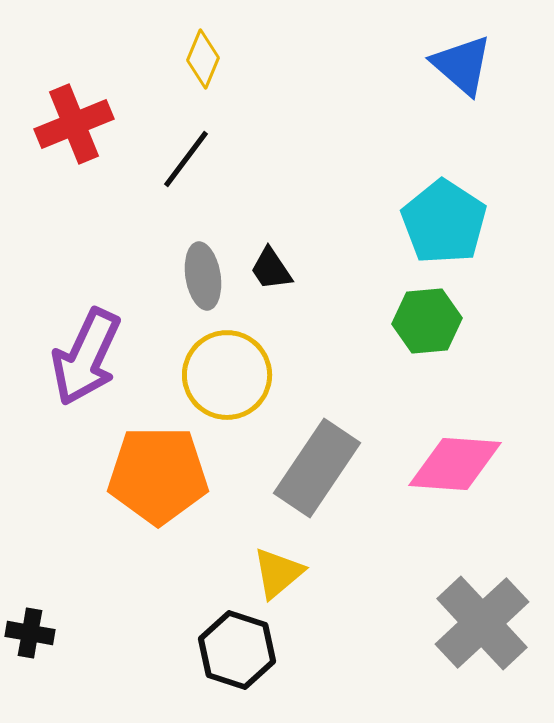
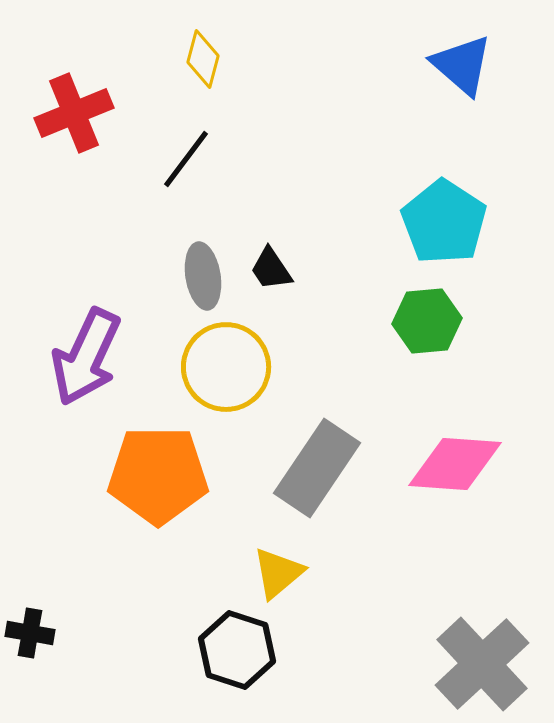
yellow diamond: rotated 8 degrees counterclockwise
red cross: moved 11 px up
yellow circle: moved 1 px left, 8 px up
gray cross: moved 41 px down
